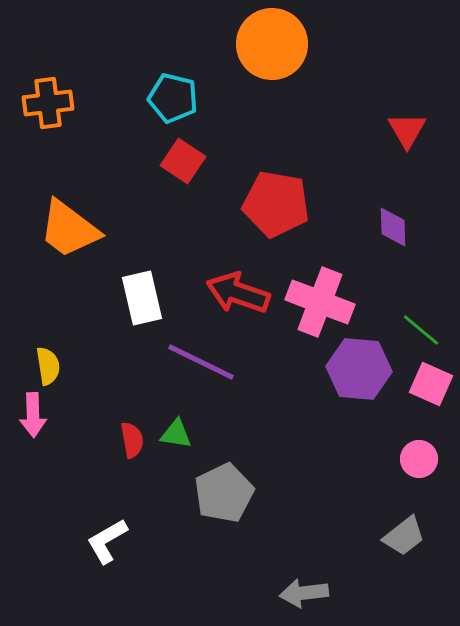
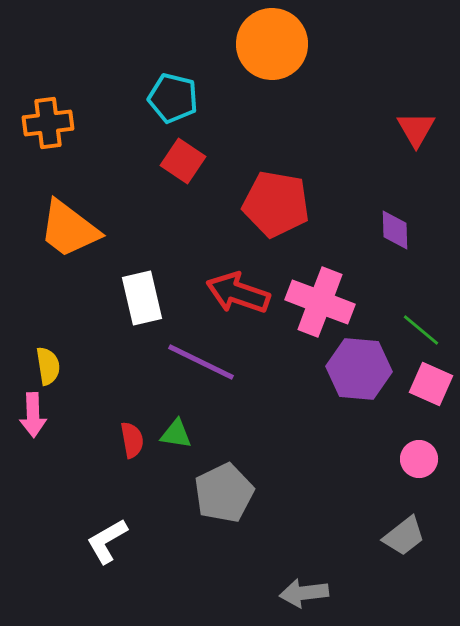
orange cross: moved 20 px down
red triangle: moved 9 px right, 1 px up
purple diamond: moved 2 px right, 3 px down
